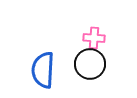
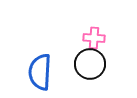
blue semicircle: moved 3 px left, 2 px down
